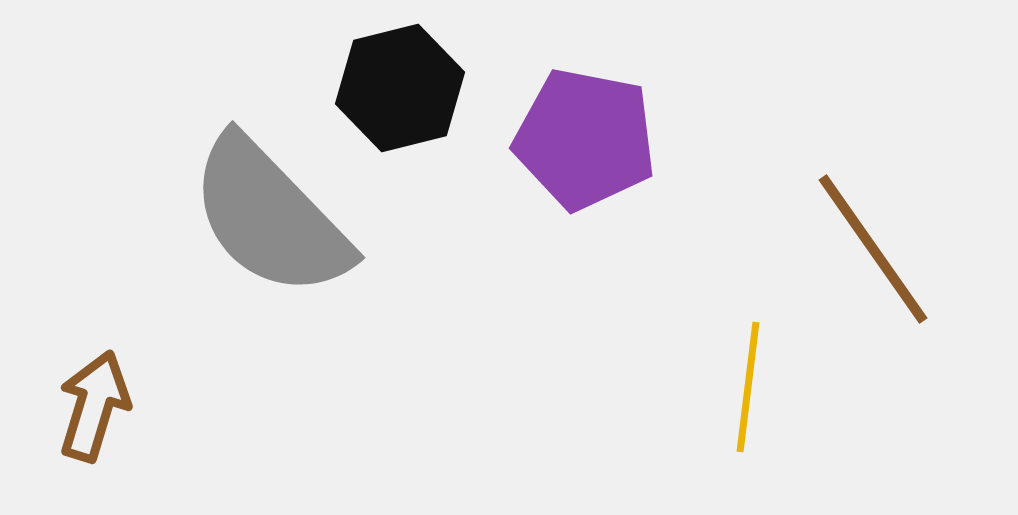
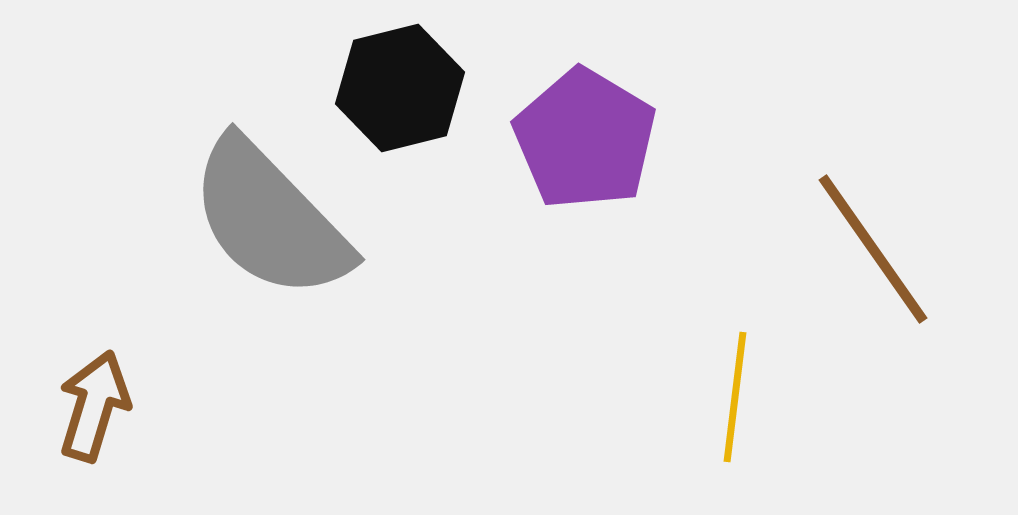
purple pentagon: rotated 20 degrees clockwise
gray semicircle: moved 2 px down
yellow line: moved 13 px left, 10 px down
